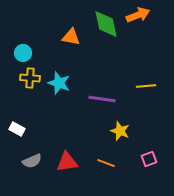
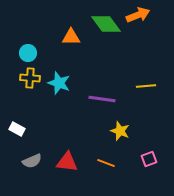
green diamond: rotated 24 degrees counterclockwise
orange triangle: rotated 12 degrees counterclockwise
cyan circle: moved 5 px right
red triangle: rotated 15 degrees clockwise
